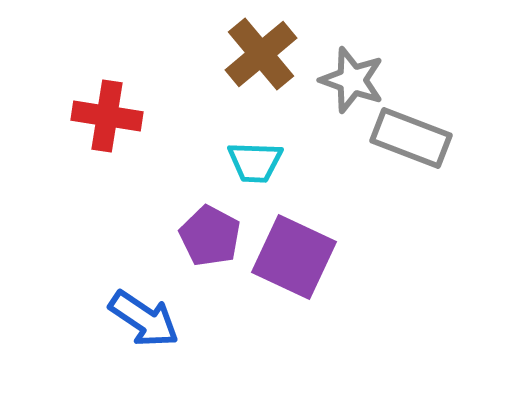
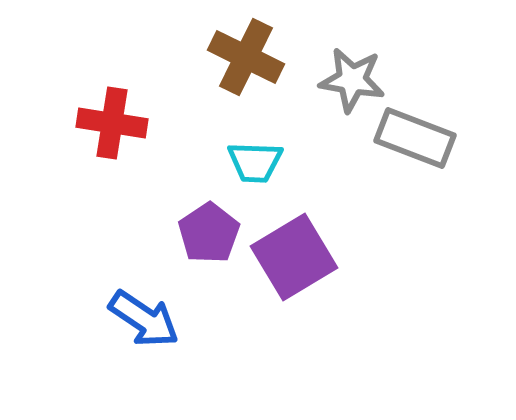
brown cross: moved 15 px left, 3 px down; rotated 24 degrees counterclockwise
gray star: rotated 10 degrees counterclockwise
red cross: moved 5 px right, 7 px down
gray rectangle: moved 4 px right
purple pentagon: moved 1 px left, 3 px up; rotated 10 degrees clockwise
purple square: rotated 34 degrees clockwise
